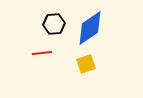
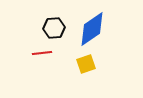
black hexagon: moved 4 px down
blue diamond: moved 2 px right, 1 px down
